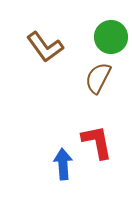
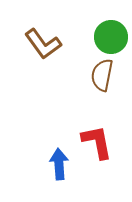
brown L-shape: moved 2 px left, 3 px up
brown semicircle: moved 4 px right, 3 px up; rotated 16 degrees counterclockwise
blue arrow: moved 4 px left
